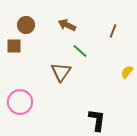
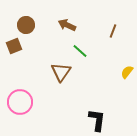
brown square: rotated 21 degrees counterclockwise
